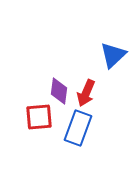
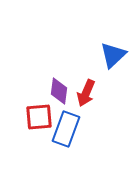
blue rectangle: moved 12 px left, 1 px down
